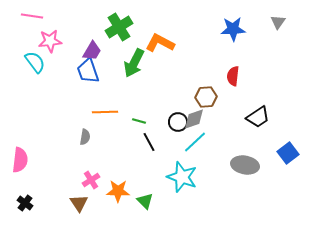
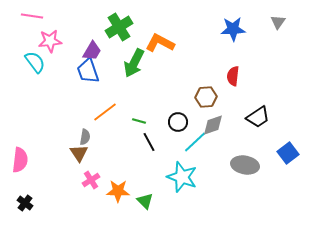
orange line: rotated 35 degrees counterclockwise
gray diamond: moved 19 px right, 6 px down
brown triangle: moved 50 px up
